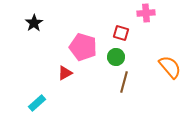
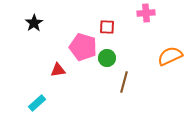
red square: moved 14 px left, 6 px up; rotated 14 degrees counterclockwise
green circle: moved 9 px left, 1 px down
orange semicircle: moved 11 px up; rotated 75 degrees counterclockwise
red triangle: moved 7 px left, 3 px up; rotated 21 degrees clockwise
